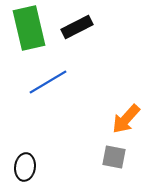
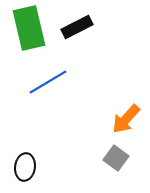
gray square: moved 2 px right, 1 px down; rotated 25 degrees clockwise
